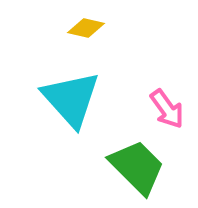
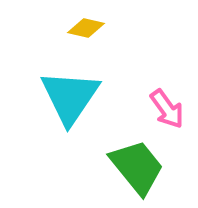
cyan triangle: moved 1 px left, 2 px up; rotated 16 degrees clockwise
green trapezoid: rotated 6 degrees clockwise
